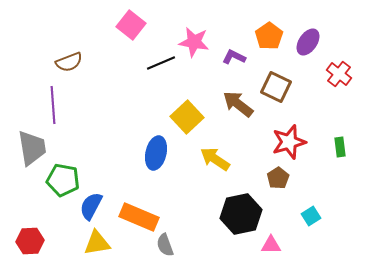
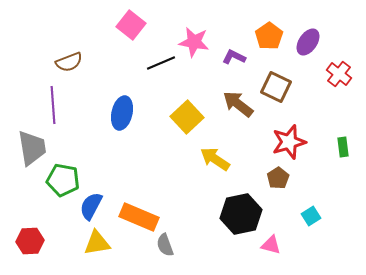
green rectangle: moved 3 px right
blue ellipse: moved 34 px left, 40 px up
pink triangle: rotated 15 degrees clockwise
